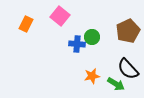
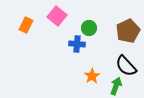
pink square: moved 3 px left
orange rectangle: moved 1 px down
green circle: moved 3 px left, 9 px up
black semicircle: moved 2 px left, 3 px up
orange star: rotated 21 degrees counterclockwise
green arrow: moved 2 px down; rotated 102 degrees counterclockwise
